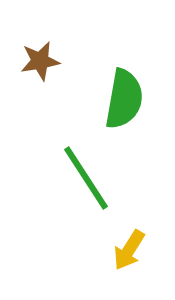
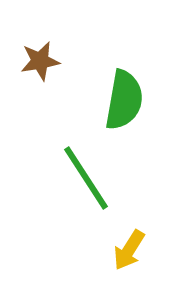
green semicircle: moved 1 px down
